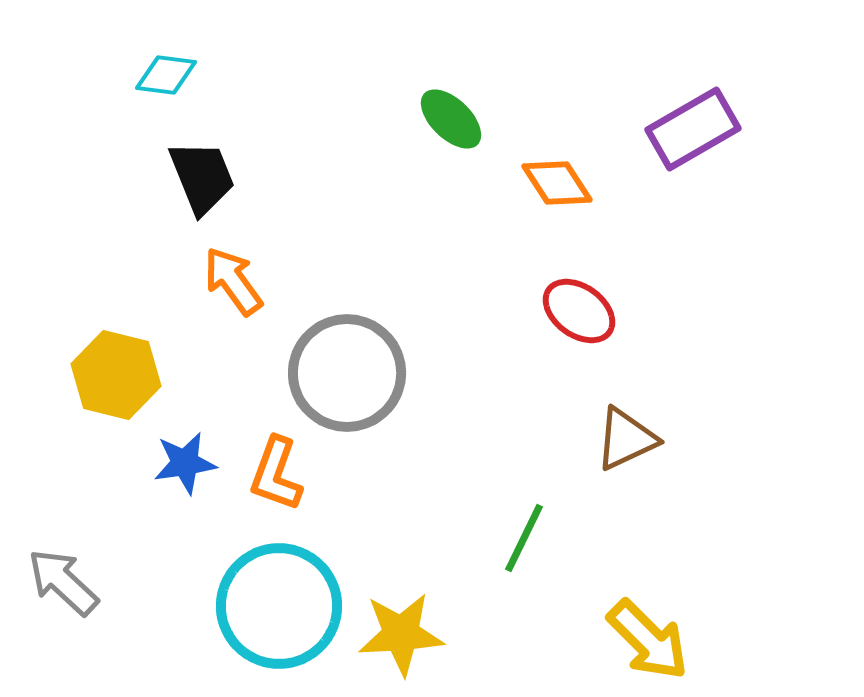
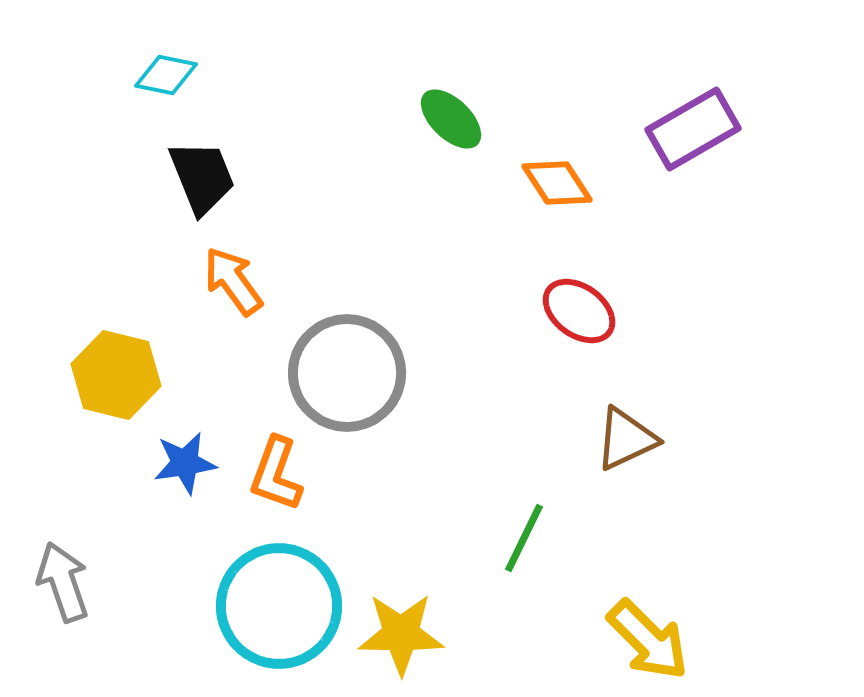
cyan diamond: rotated 4 degrees clockwise
gray arrow: rotated 28 degrees clockwise
yellow star: rotated 4 degrees clockwise
